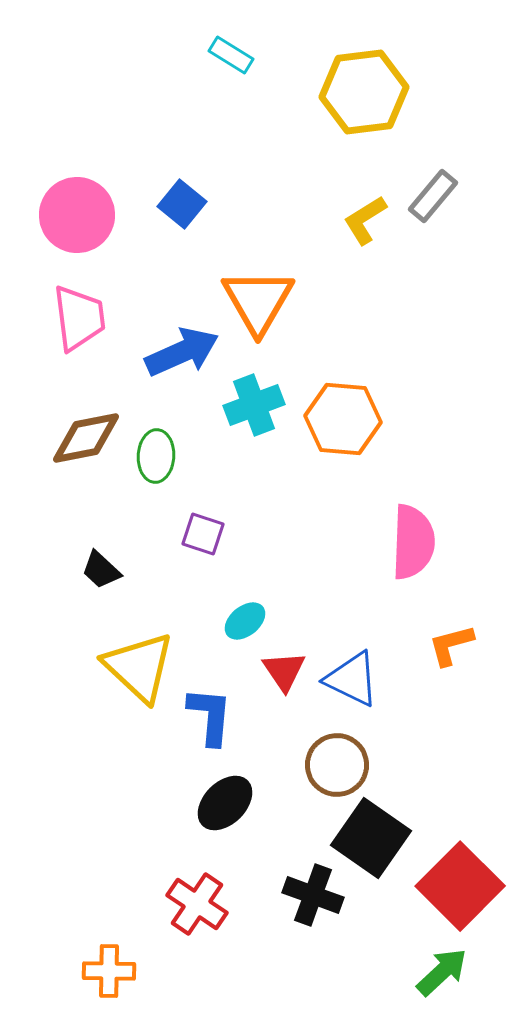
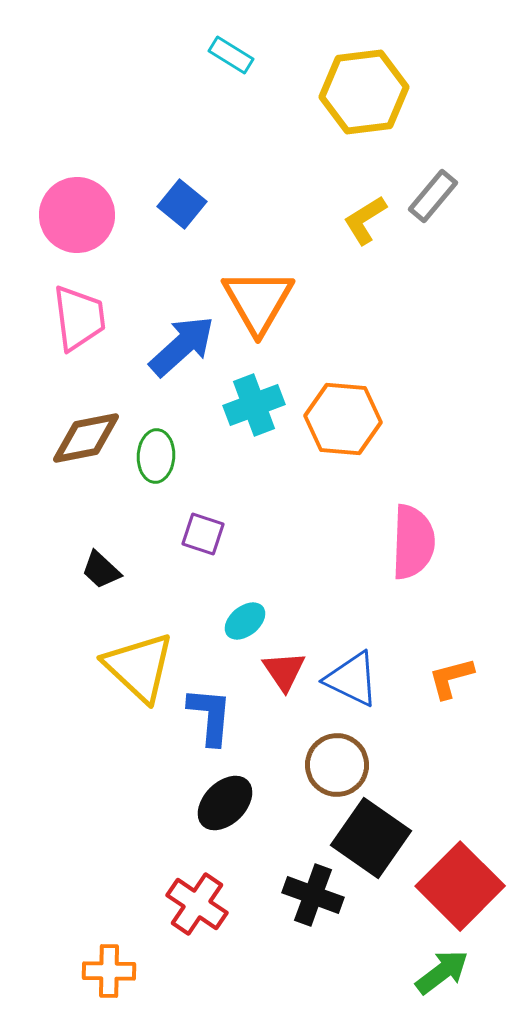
blue arrow: moved 6 px up; rotated 18 degrees counterclockwise
orange L-shape: moved 33 px down
green arrow: rotated 6 degrees clockwise
